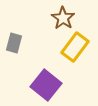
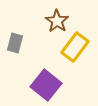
brown star: moved 6 px left, 3 px down
gray rectangle: moved 1 px right
